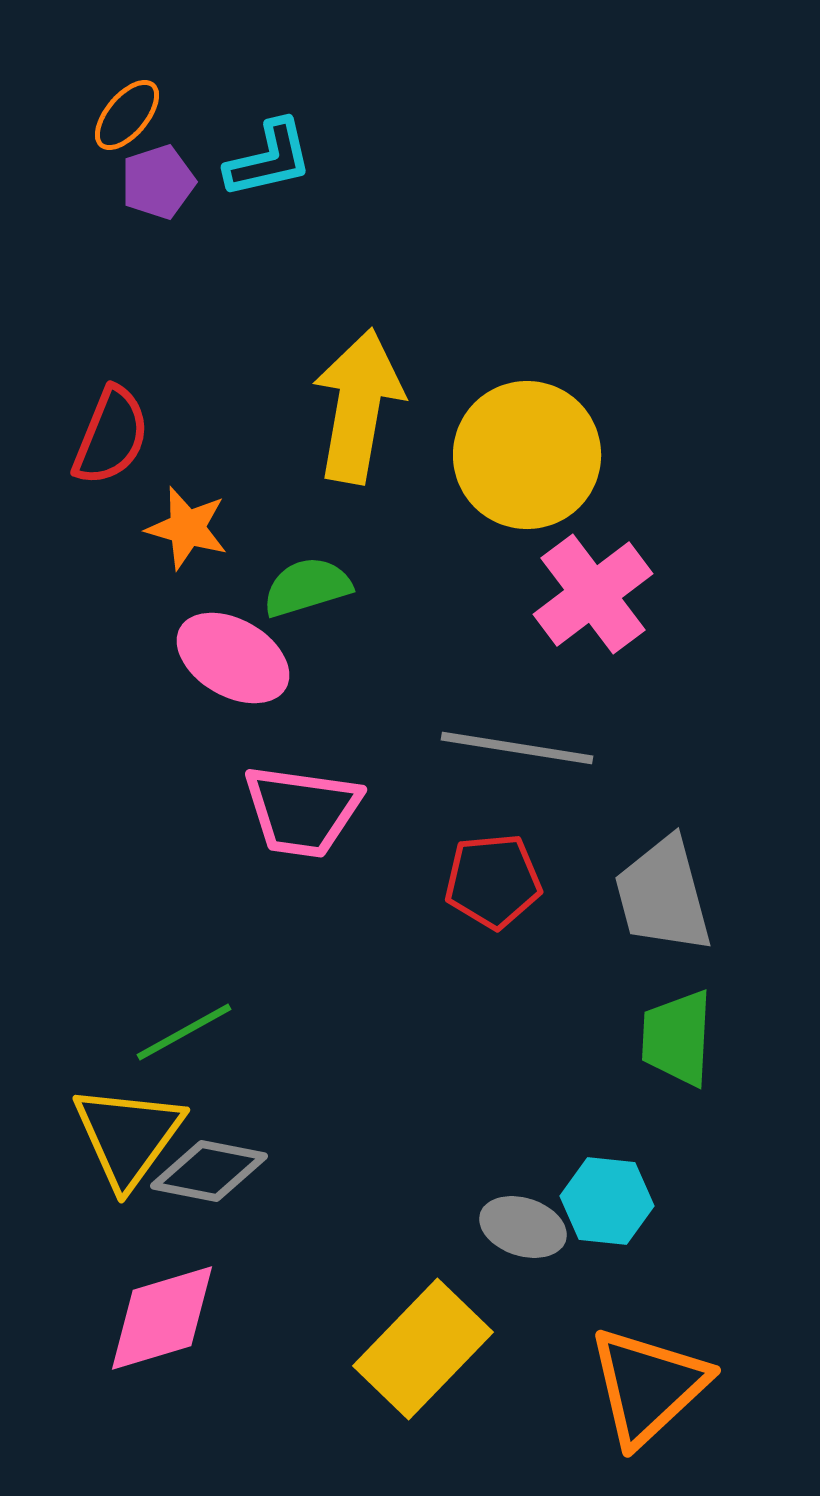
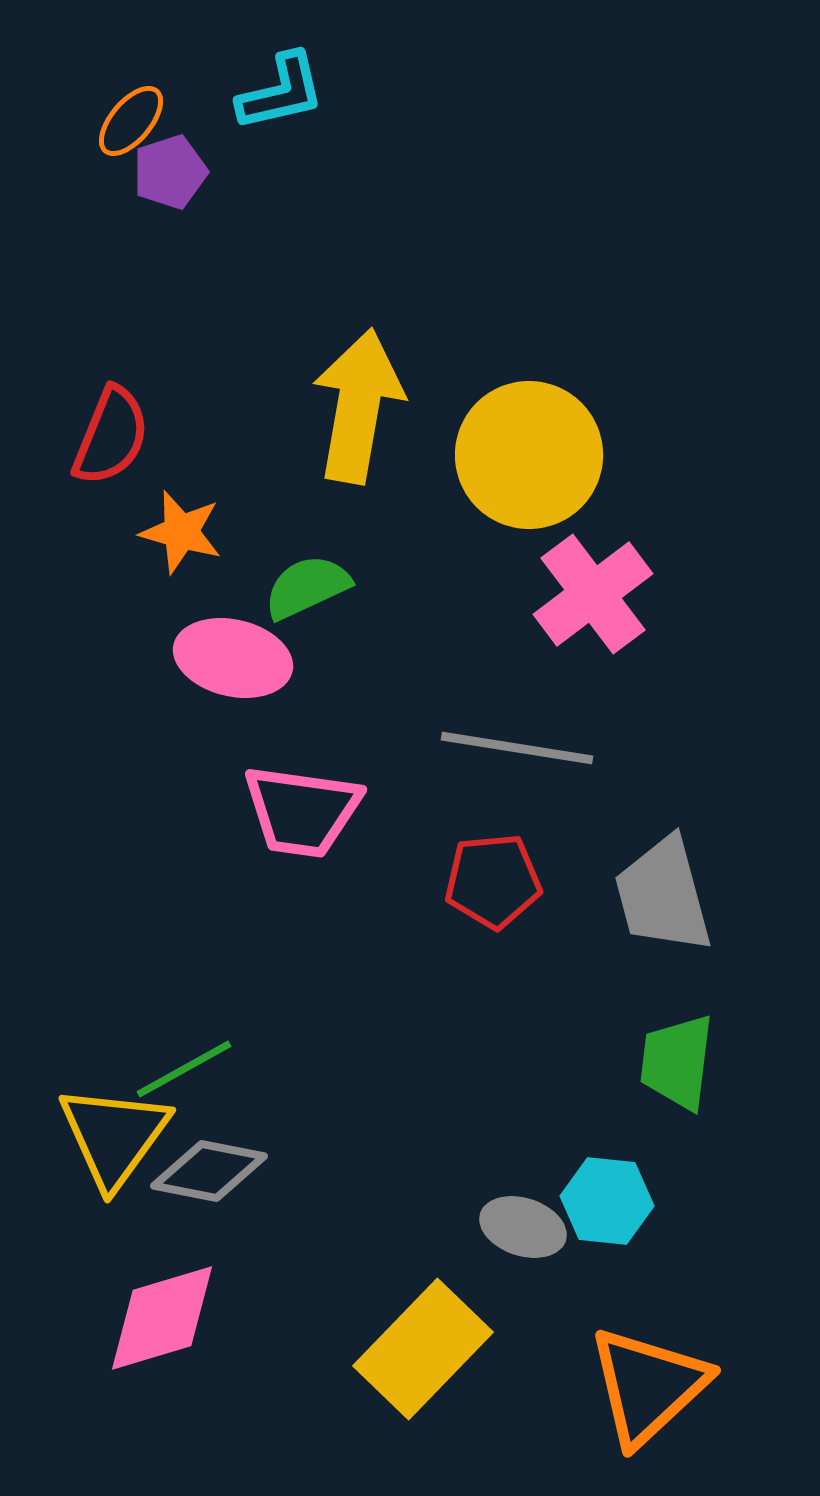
orange ellipse: moved 4 px right, 6 px down
cyan L-shape: moved 12 px right, 67 px up
purple pentagon: moved 12 px right, 10 px up
yellow circle: moved 2 px right
orange star: moved 6 px left, 4 px down
green semicircle: rotated 8 degrees counterclockwise
pink ellipse: rotated 17 degrees counterclockwise
green line: moved 37 px down
green trapezoid: moved 24 px down; rotated 4 degrees clockwise
yellow triangle: moved 14 px left
